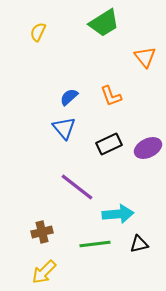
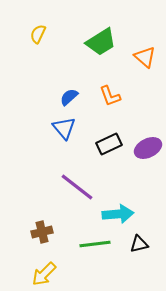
green trapezoid: moved 3 px left, 19 px down
yellow semicircle: moved 2 px down
orange triangle: rotated 10 degrees counterclockwise
orange L-shape: moved 1 px left
yellow arrow: moved 2 px down
